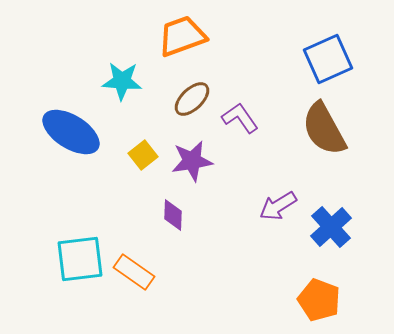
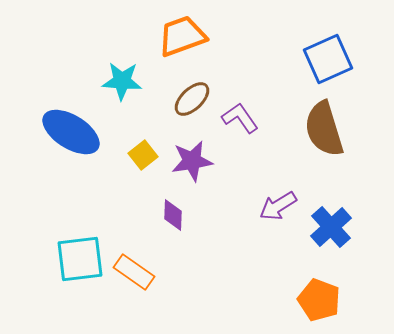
brown semicircle: rotated 12 degrees clockwise
